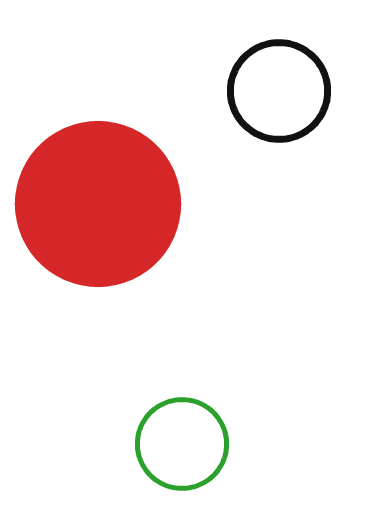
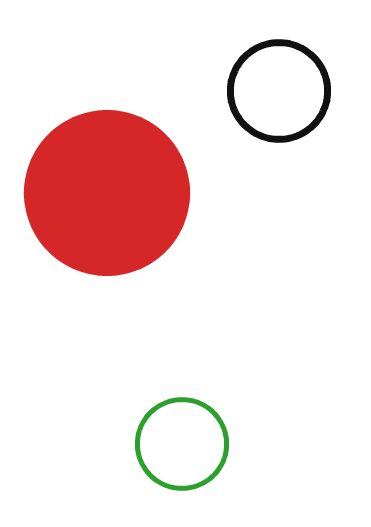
red circle: moved 9 px right, 11 px up
